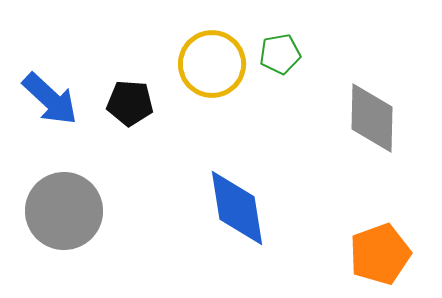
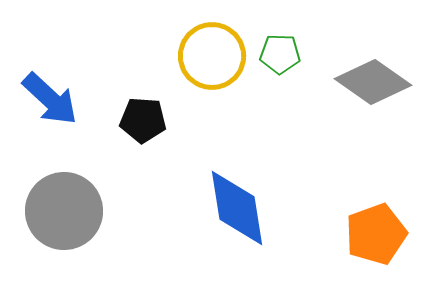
green pentagon: rotated 12 degrees clockwise
yellow circle: moved 8 px up
black pentagon: moved 13 px right, 17 px down
gray diamond: moved 1 px right, 36 px up; rotated 56 degrees counterclockwise
orange pentagon: moved 4 px left, 20 px up
